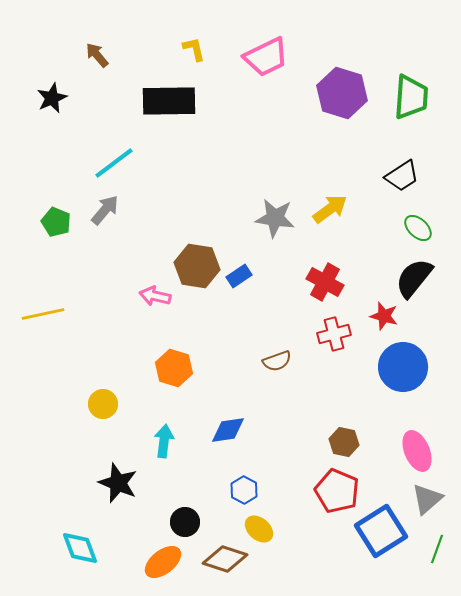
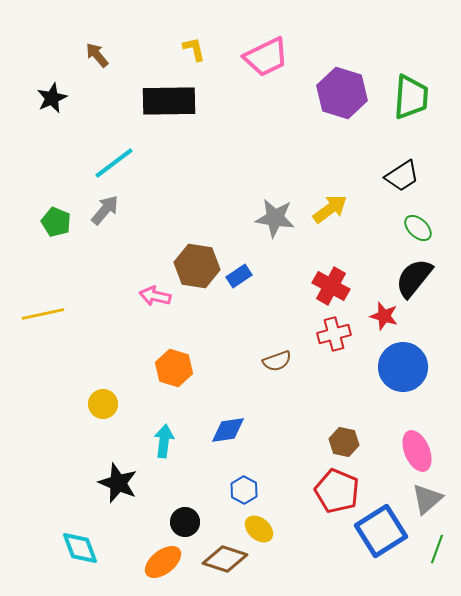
red cross at (325, 282): moved 6 px right, 4 px down
